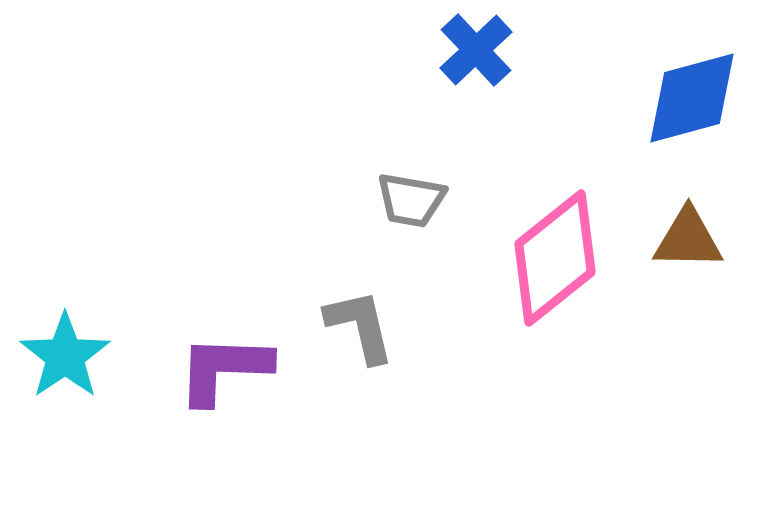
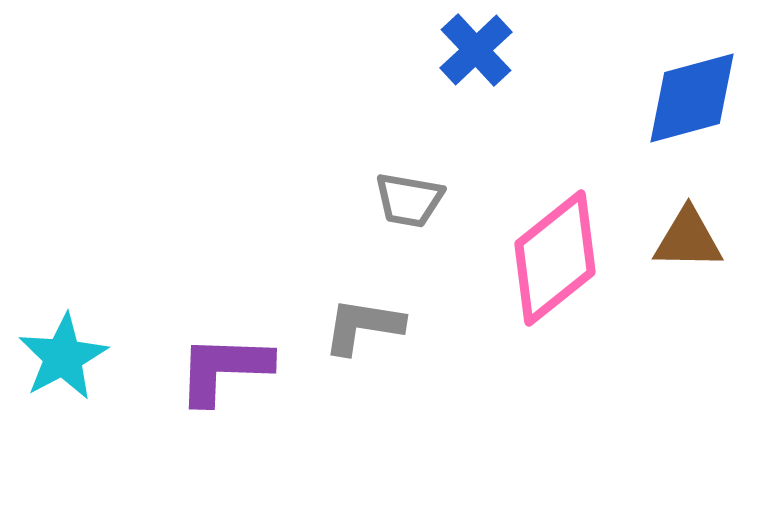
gray trapezoid: moved 2 px left
gray L-shape: moved 3 px right; rotated 68 degrees counterclockwise
cyan star: moved 2 px left, 1 px down; rotated 6 degrees clockwise
